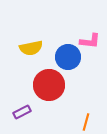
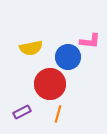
red circle: moved 1 px right, 1 px up
orange line: moved 28 px left, 8 px up
